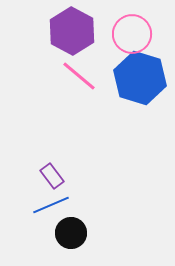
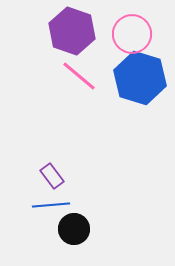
purple hexagon: rotated 9 degrees counterclockwise
blue line: rotated 18 degrees clockwise
black circle: moved 3 px right, 4 px up
